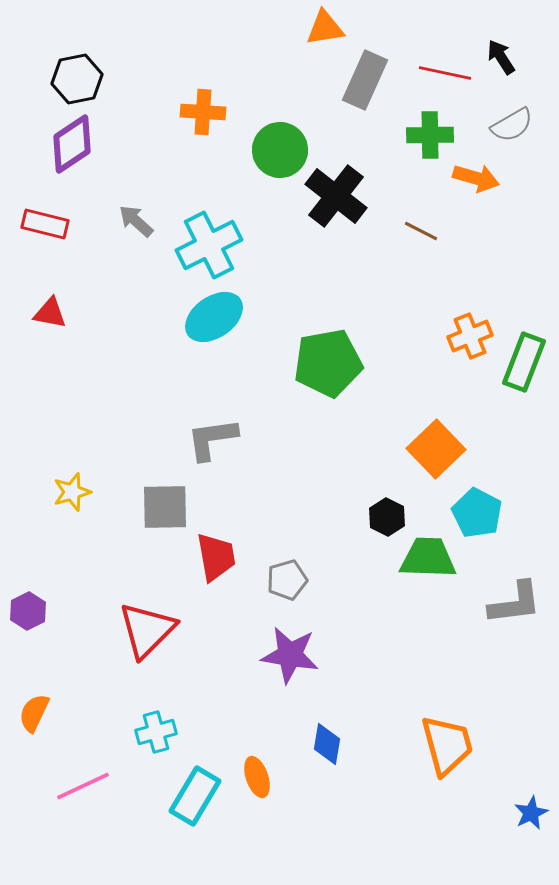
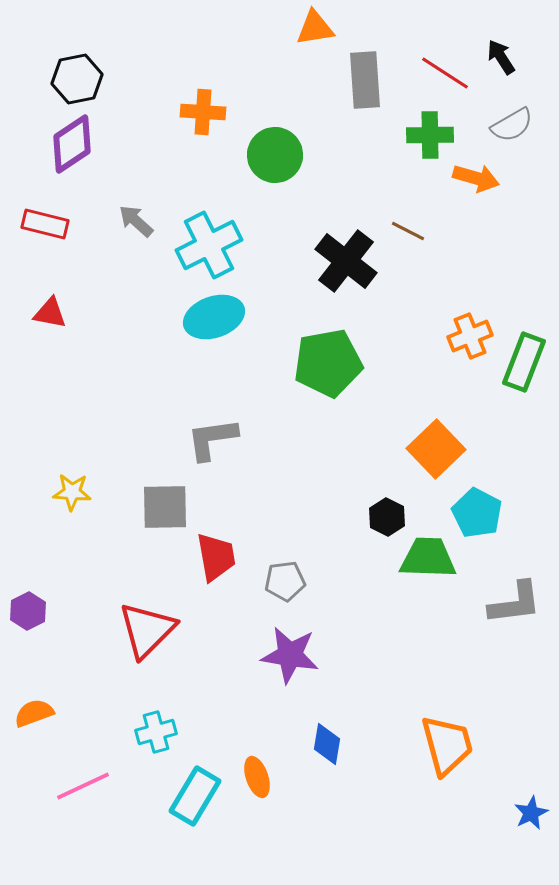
orange triangle at (325, 28): moved 10 px left
red line at (445, 73): rotated 21 degrees clockwise
gray rectangle at (365, 80): rotated 28 degrees counterclockwise
green circle at (280, 150): moved 5 px left, 5 px down
black cross at (336, 196): moved 10 px right, 65 px down
brown line at (421, 231): moved 13 px left
cyan ellipse at (214, 317): rotated 16 degrees clockwise
yellow star at (72, 492): rotated 21 degrees clockwise
gray pentagon at (287, 580): moved 2 px left, 1 px down; rotated 9 degrees clockwise
orange semicircle at (34, 713): rotated 45 degrees clockwise
